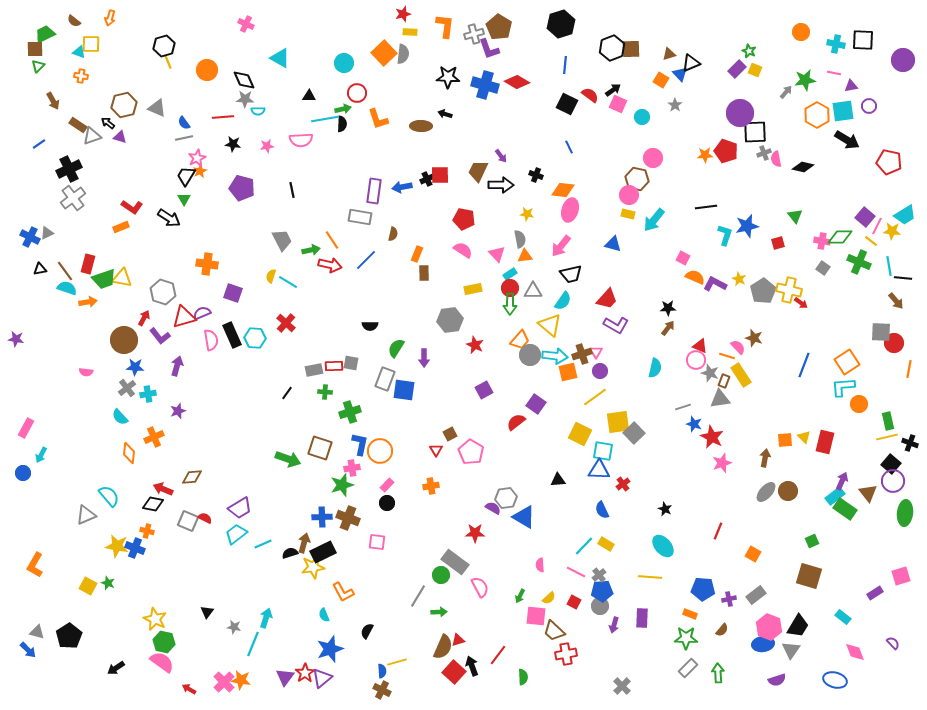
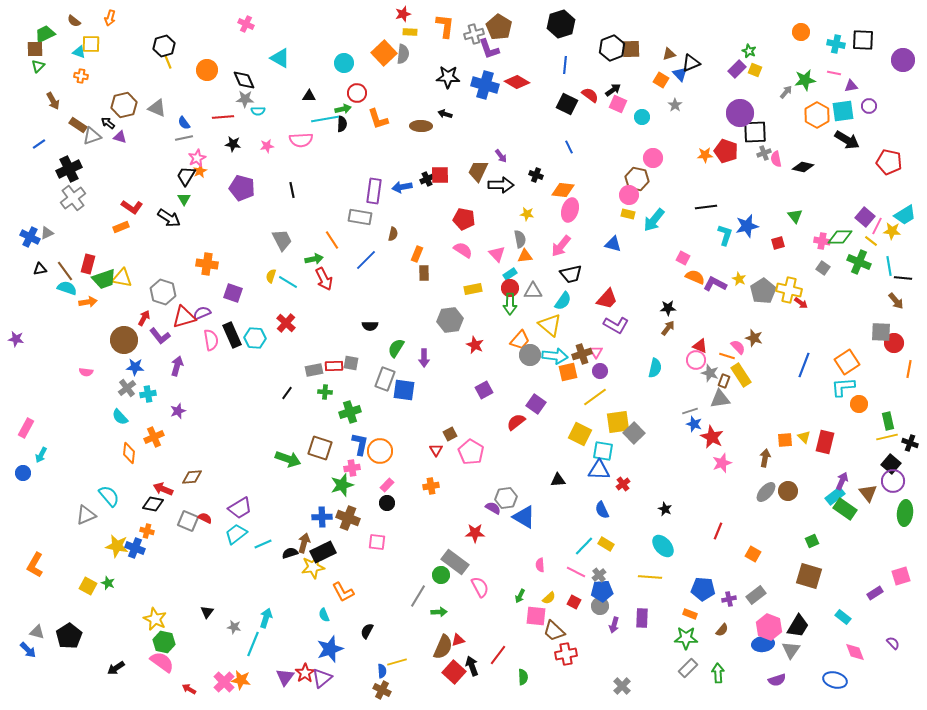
green arrow at (311, 250): moved 3 px right, 9 px down
red arrow at (330, 265): moved 6 px left, 14 px down; rotated 50 degrees clockwise
gray line at (683, 407): moved 7 px right, 4 px down
